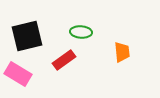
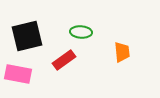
pink rectangle: rotated 20 degrees counterclockwise
